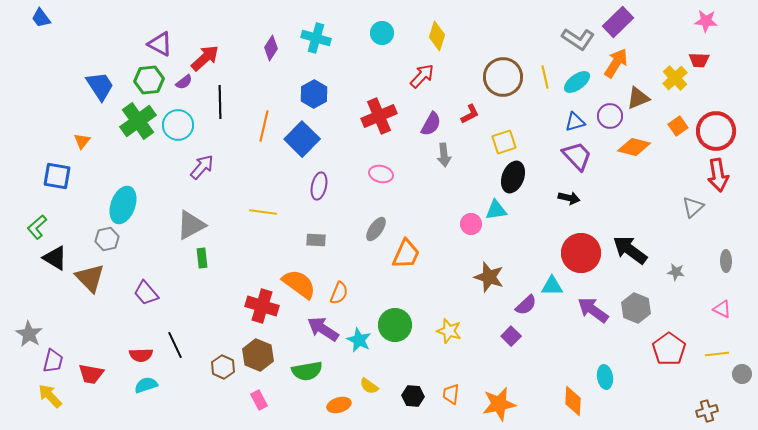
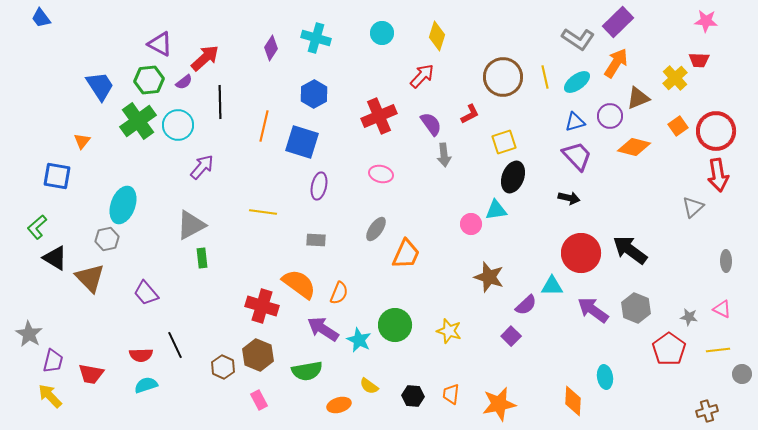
purple semicircle at (431, 124): rotated 65 degrees counterclockwise
blue square at (302, 139): moved 3 px down; rotated 28 degrees counterclockwise
gray star at (676, 272): moved 13 px right, 45 px down
yellow line at (717, 354): moved 1 px right, 4 px up
